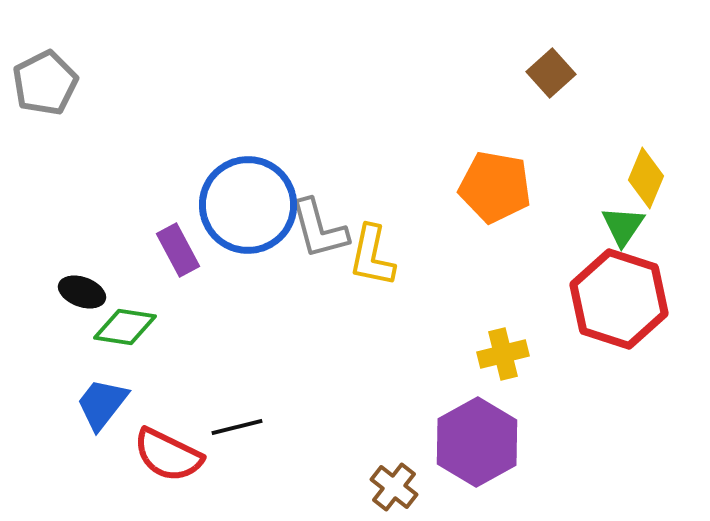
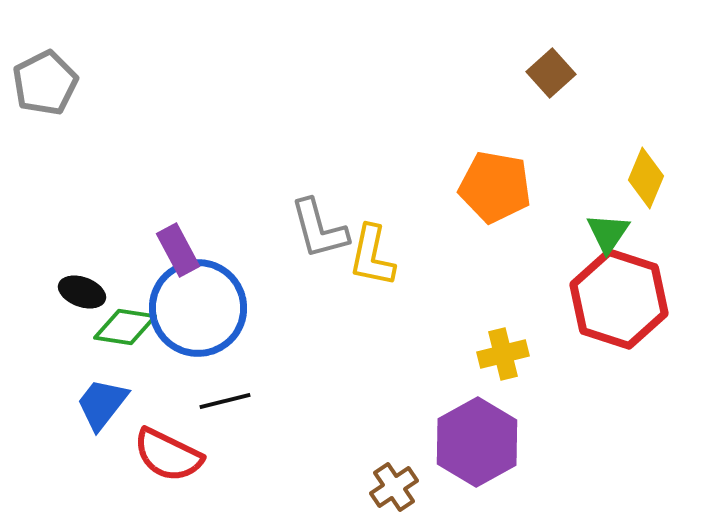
blue circle: moved 50 px left, 103 px down
green triangle: moved 15 px left, 7 px down
black line: moved 12 px left, 26 px up
brown cross: rotated 18 degrees clockwise
